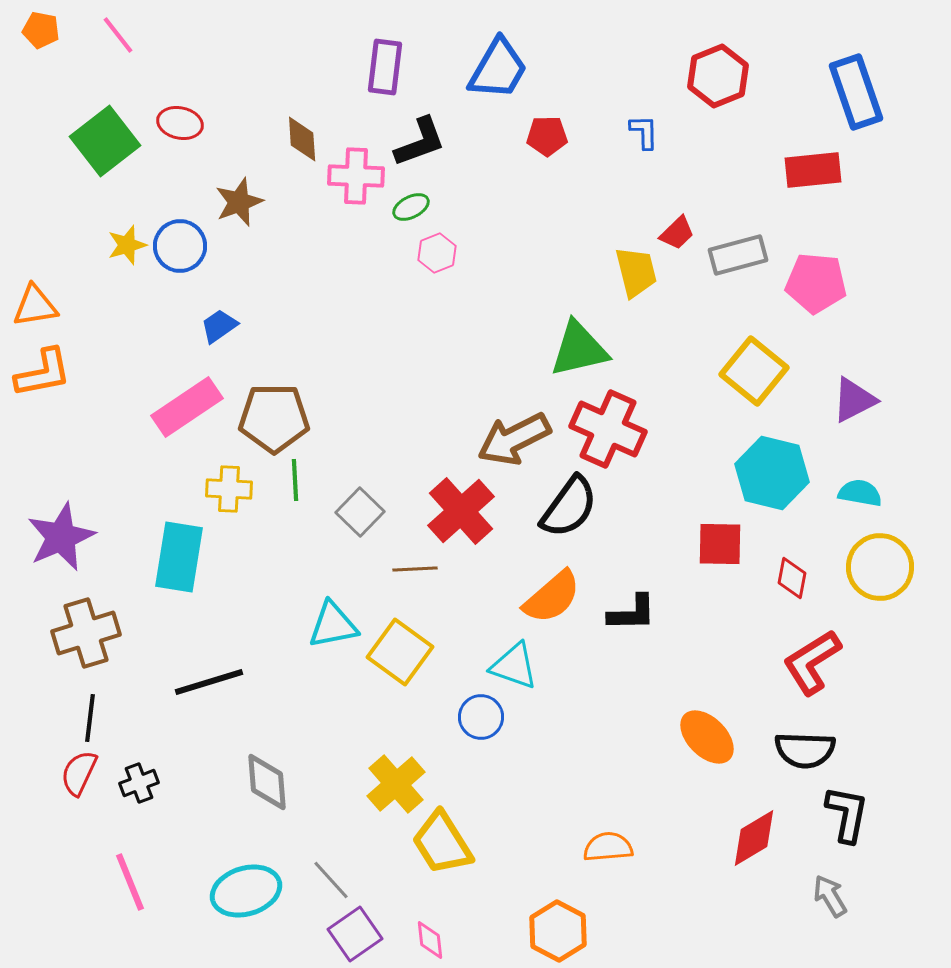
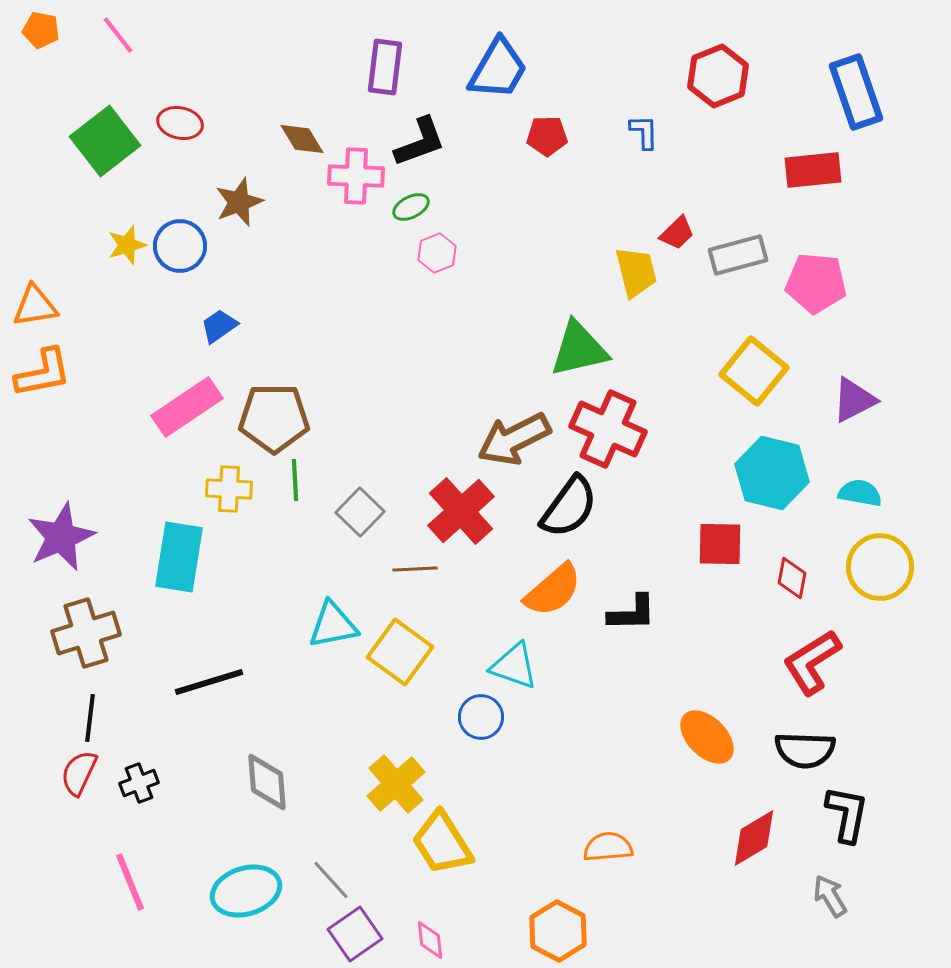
brown diamond at (302, 139): rotated 27 degrees counterclockwise
orange semicircle at (552, 597): moved 1 px right, 7 px up
